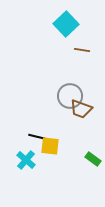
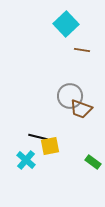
yellow square: rotated 18 degrees counterclockwise
green rectangle: moved 3 px down
